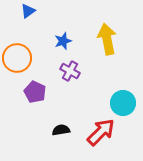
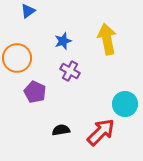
cyan circle: moved 2 px right, 1 px down
